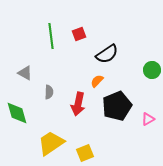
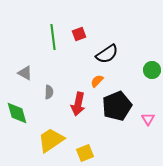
green line: moved 2 px right, 1 px down
pink triangle: rotated 32 degrees counterclockwise
yellow trapezoid: moved 3 px up
